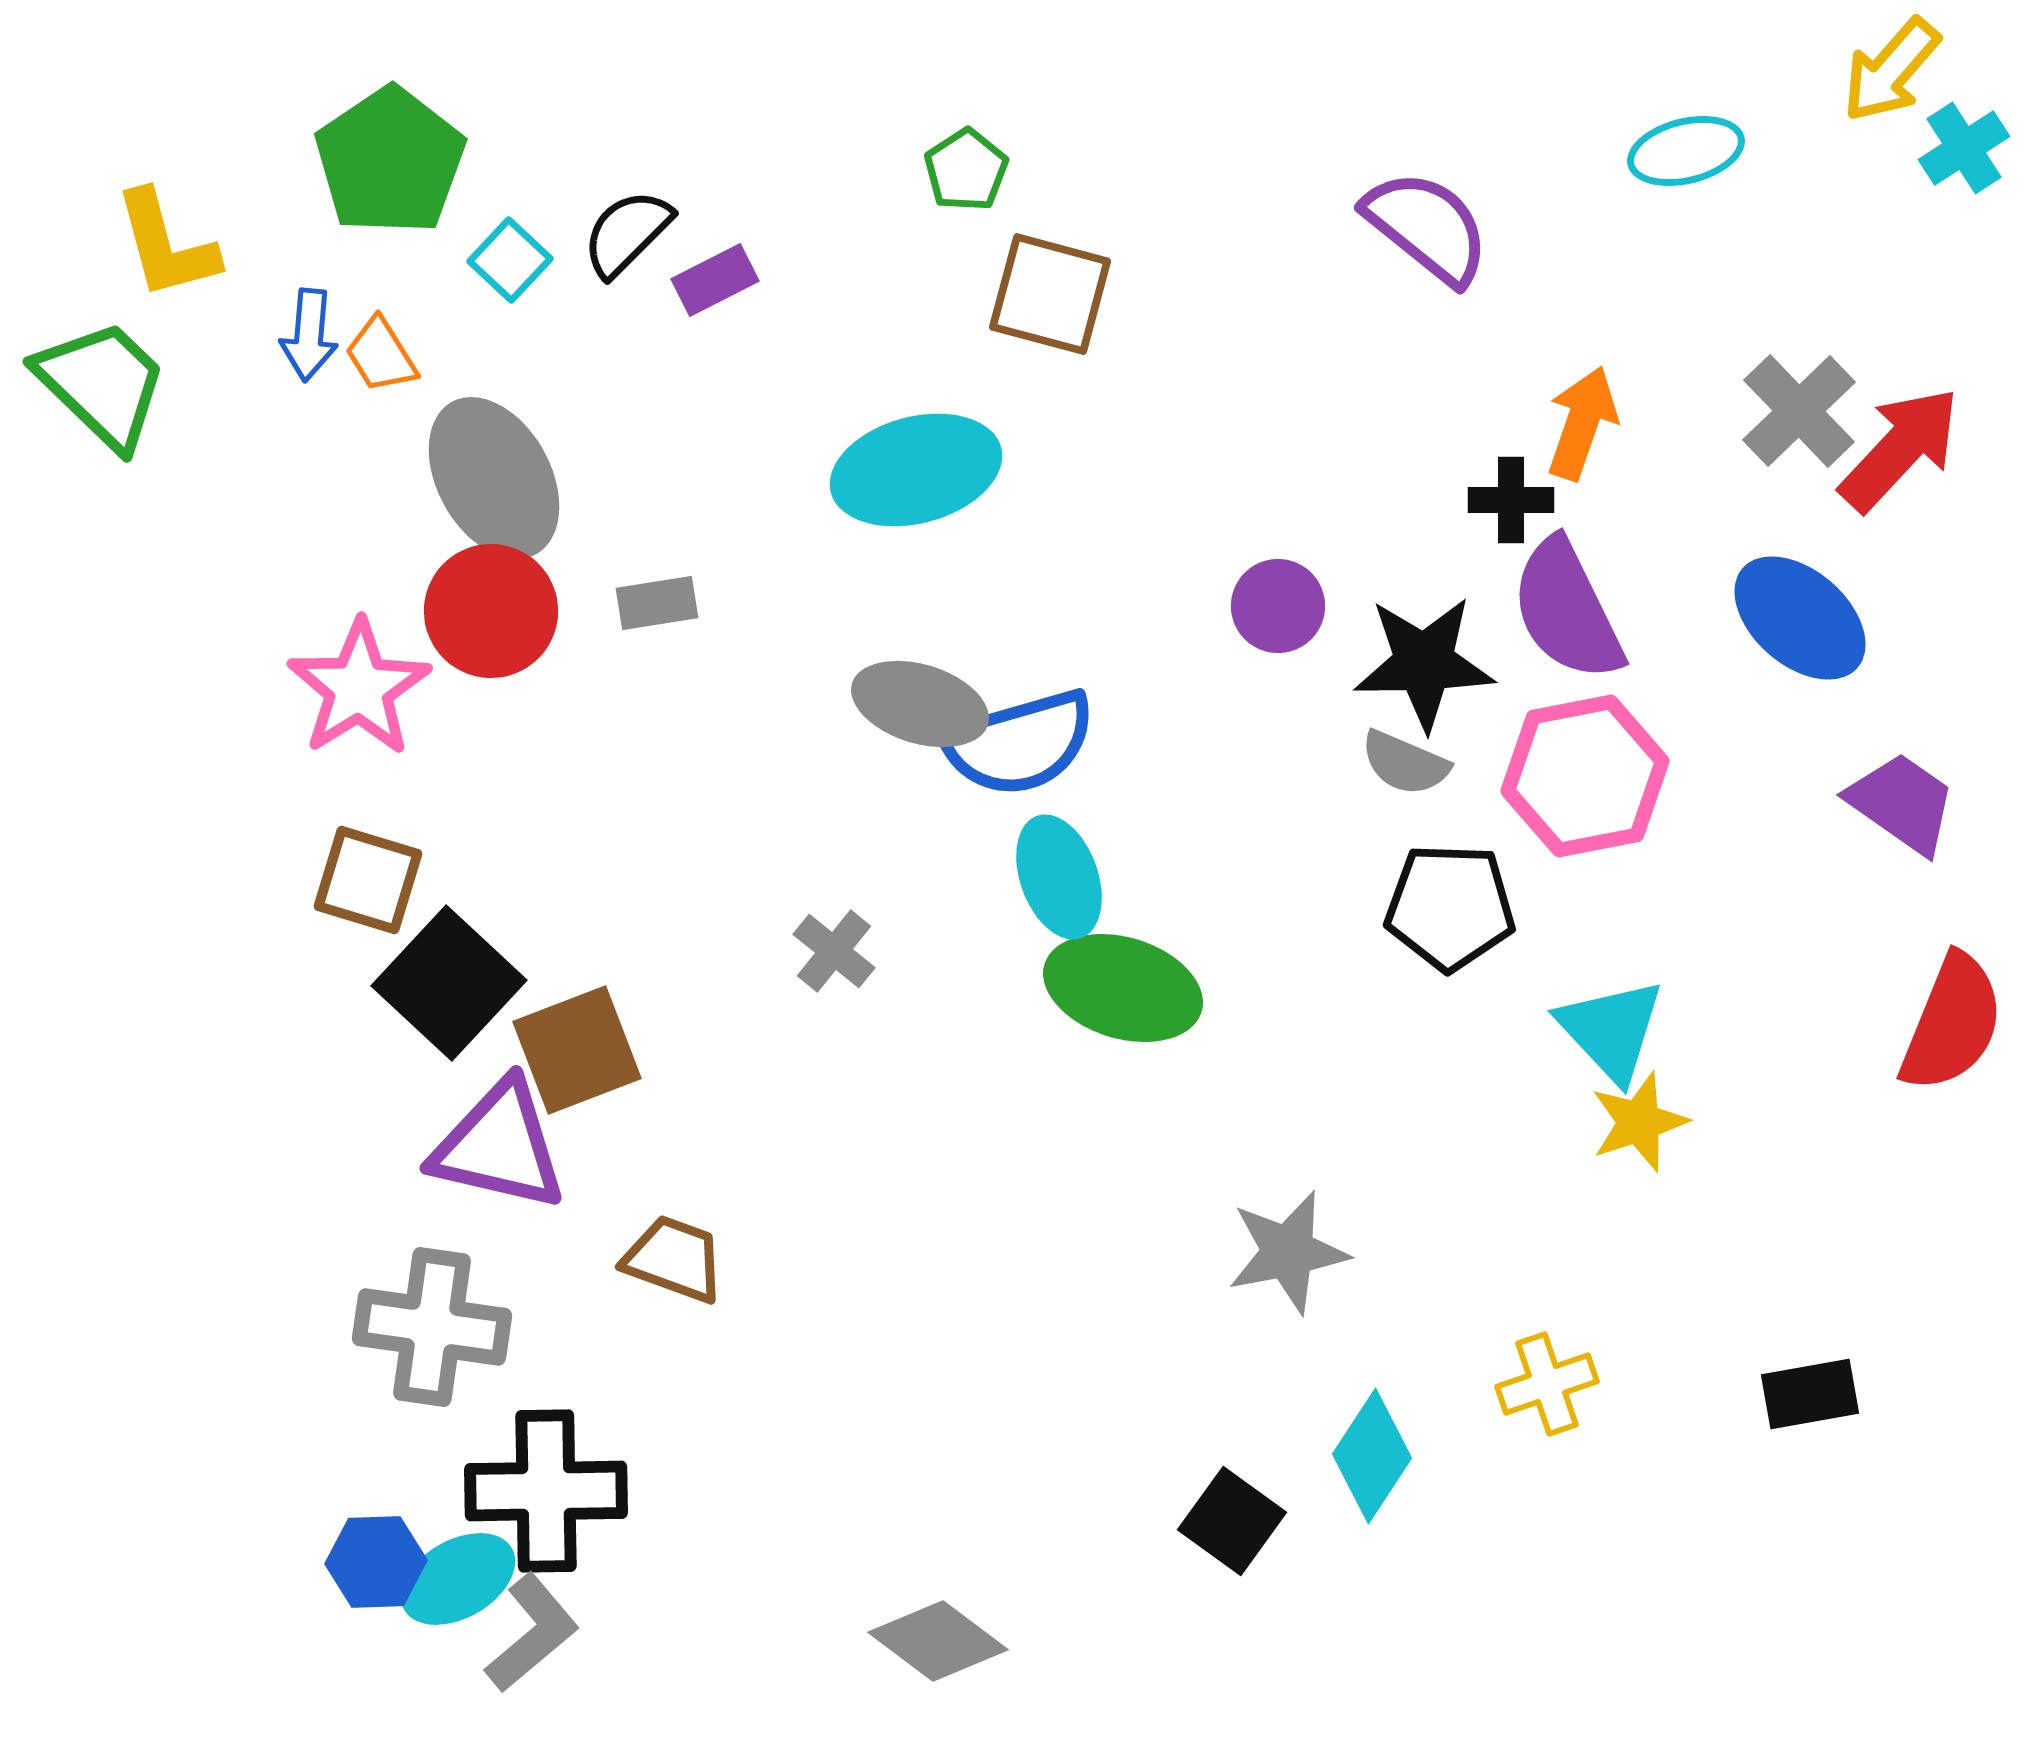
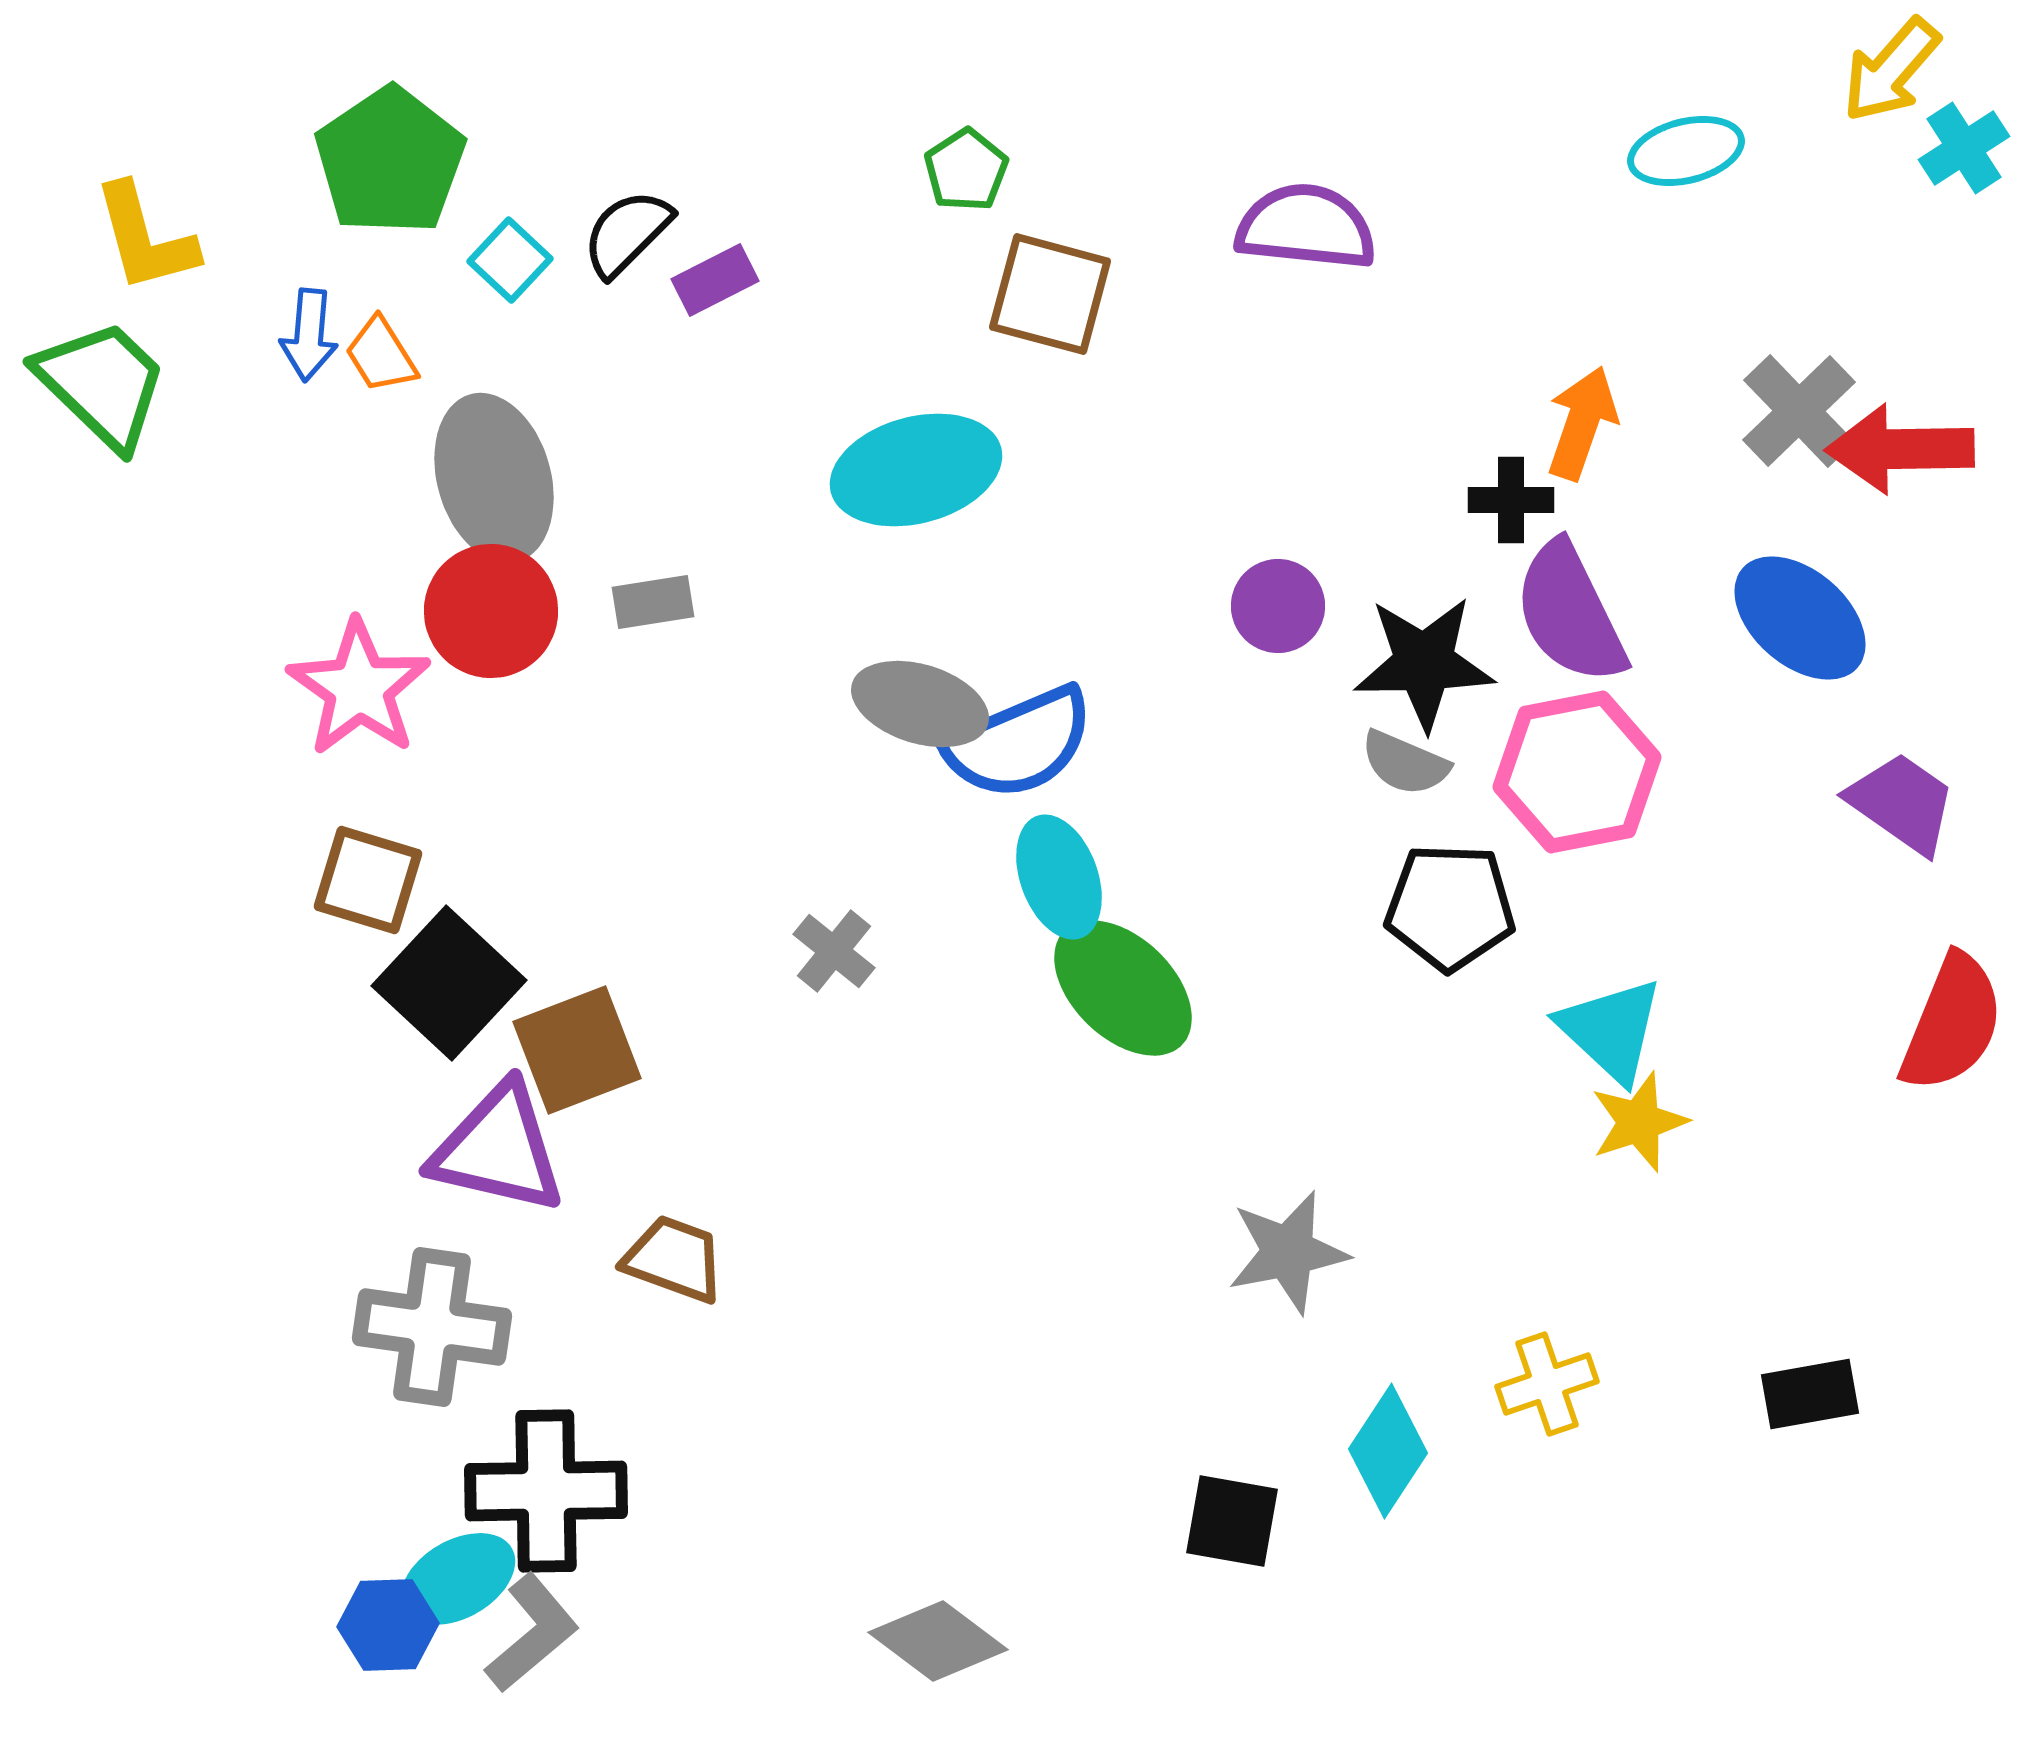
purple semicircle at (1427, 227): moved 121 px left; rotated 33 degrees counterclockwise
yellow L-shape at (166, 245): moved 21 px left, 7 px up
red arrow at (1900, 449): rotated 134 degrees counterclockwise
gray ellipse at (494, 478): rotated 13 degrees clockwise
gray rectangle at (657, 603): moved 4 px left, 1 px up
purple semicircle at (1567, 610): moved 3 px right, 3 px down
pink star at (359, 688): rotated 5 degrees counterclockwise
blue semicircle at (1019, 743): rotated 7 degrees counterclockwise
pink hexagon at (1585, 776): moved 8 px left, 4 px up
green ellipse at (1123, 988): rotated 27 degrees clockwise
cyan triangle at (1611, 1030): rotated 4 degrees counterclockwise
purple triangle at (499, 1146): moved 1 px left, 3 px down
cyan diamond at (1372, 1456): moved 16 px right, 5 px up
black square at (1232, 1521): rotated 26 degrees counterclockwise
blue hexagon at (376, 1562): moved 12 px right, 63 px down
